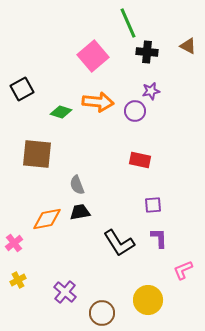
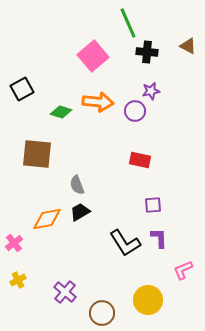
black trapezoid: rotated 20 degrees counterclockwise
black L-shape: moved 6 px right
